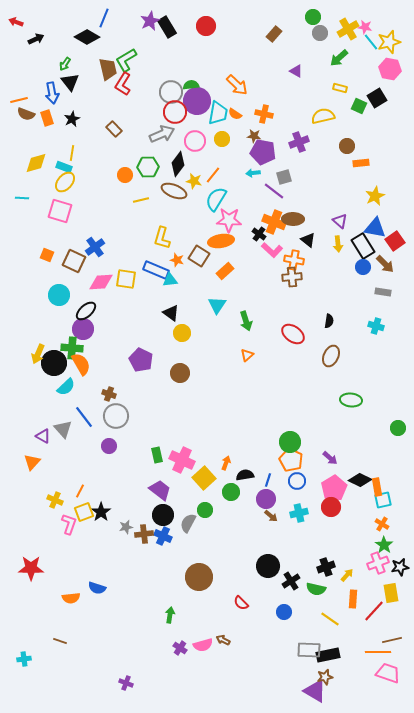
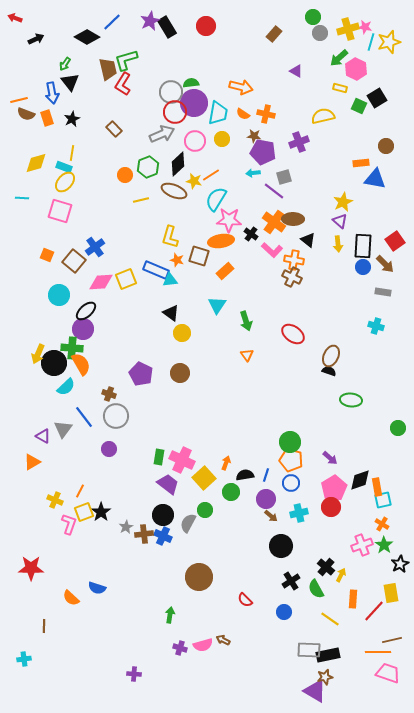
blue line at (104, 18): moved 8 px right, 4 px down; rotated 24 degrees clockwise
red arrow at (16, 22): moved 1 px left, 4 px up
yellow cross at (348, 29): rotated 15 degrees clockwise
cyan line at (371, 42): rotated 54 degrees clockwise
green L-shape at (126, 60): rotated 15 degrees clockwise
pink hexagon at (390, 69): moved 34 px left; rotated 15 degrees clockwise
green semicircle at (191, 85): moved 2 px up
orange arrow at (237, 85): moved 4 px right, 2 px down; rotated 30 degrees counterclockwise
purple circle at (197, 101): moved 3 px left, 2 px down
orange semicircle at (235, 114): moved 8 px right
orange cross at (264, 114): moved 2 px right
brown circle at (347, 146): moved 39 px right
black diamond at (178, 164): rotated 10 degrees clockwise
green hexagon at (148, 167): rotated 20 degrees counterclockwise
orange line at (213, 175): moved 2 px left; rotated 18 degrees clockwise
yellow star at (375, 196): moved 32 px left, 6 px down
orange cross at (274, 222): rotated 15 degrees clockwise
blue triangle at (375, 228): moved 49 px up
black cross at (259, 234): moved 8 px left
yellow L-shape at (162, 238): moved 8 px right, 1 px up
black rectangle at (363, 246): rotated 35 degrees clockwise
brown square at (199, 256): rotated 15 degrees counterclockwise
brown square at (74, 261): rotated 15 degrees clockwise
brown cross at (292, 277): rotated 30 degrees clockwise
yellow square at (126, 279): rotated 30 degrees counterclockwise
black semicircle at (329, 321): moved 50 px down; rotated 80 degrees counterclockwise
orange triangle at (247, 355): rotated 24 degrees counterclockwise
purple pentagon at (141, 360): moved 14 px down
gray triangle at (63, 429): rotated 18 degrees clockwise
purple circle at (109, 446): moved 3 px down
green rectangle at (157, 455): moved 2 px right, 2 px down; rotated 21 degrees clockwise
orange pentagon at (291, 460): rotated 10 degrees counterclockwise
orange triangle at (32, 462): rotated 18 degrees clockwise
blue line at (268, 480): moved 2 px left, 5 px up
black diamond at (360, 480): rotated 45 degrees counterclockwise
blue circle at (297, 481): moved 6 px left, 2 px down
purple trapezoid at (160, 490): moved 8 px right, 6 px up
gray star at (126, 527): rotated 16 degrees counterclockwise
pink cross at (378, 563): moved 16 px left, 18 px up
black circle at (268, 566): moved 13 px right, 20 px up
black cross at (326, 567): rotated 30 degrees counterclockwise
black star at (400, 567): moved 3 px up; rotated 18 degrees counterclockwise
yellow arrow at (347, 575): moved 6 px left; rotated 16 degrees counterclockwise
green semicircle at (316, 589): rotated 48 degrees clockwise
orange semicircle at (71, 598): rotated 48 degrees clockwise
red semicircle at (241, 603): moved 4 px right, 3 px up
brown line at (60, 641): moved 16 px left, 15 px up; rotated 72 degrees clockwise
purple cross at (180, 648): rotated 16 degrees counterclockwise
purple cross at (126, 683): moved 8 px right, 9 px up; rotated 16 degrees counterclockwise
